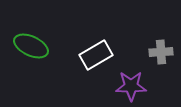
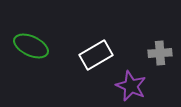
gray cross: moved 1 px left, 1 px down
purple star: rotated 24 degrees clockwise
